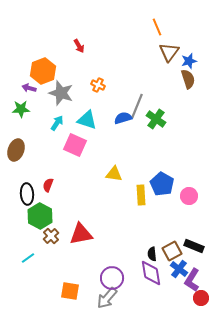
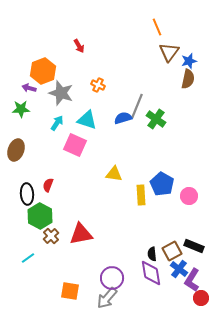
brown semicircle: rotated 30 degrees clockwise
